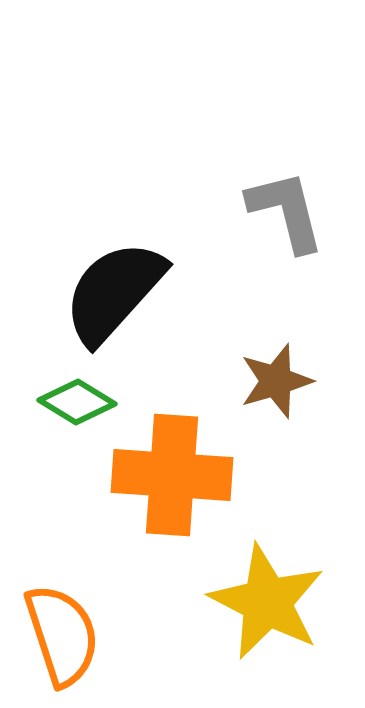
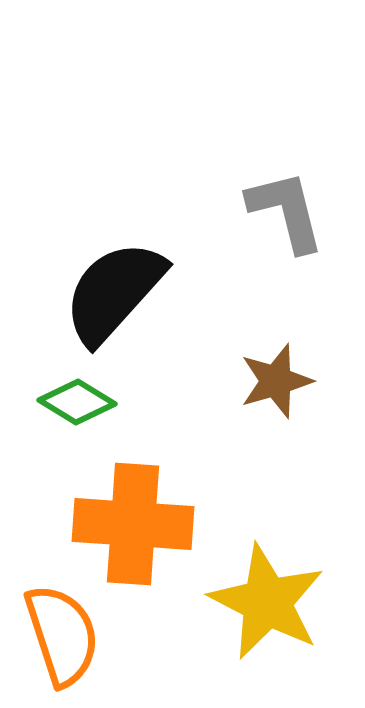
orange cross: moved 39 px left, 49 px down
